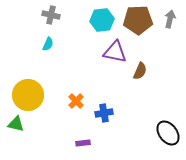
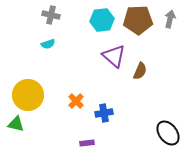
cyan semicircle: rotated 48 degrees clockwise
purple triangle: moved 1 px left, 4 px down; rotated 30 degrees clockwise
purple rectangle: moved 4 px right
